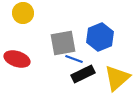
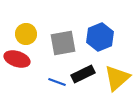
yellow circle: moved 3 px right, 21 px down
blue line: moved 17 px left, 23 px down
